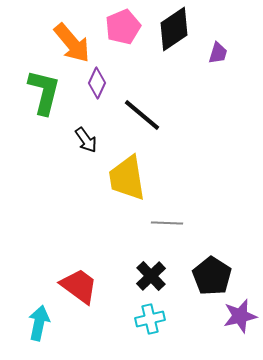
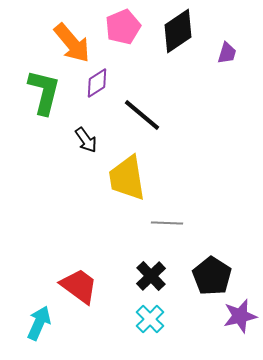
black diamond: moved 4 px right, 2 px down
purple trapezoid: moved 9 px right
purple diamond: rotated 32 degrees clockwise
cyan cross: rotated 32 degrees counterclockwise
cyan arrow: rotated 12 degrees clockwise
